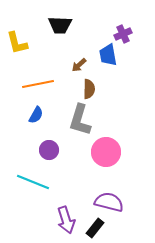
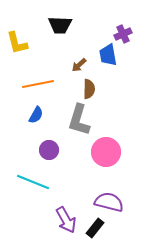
gray L-shape: moved 1 px left
purple arrow: rotated 12 degrees counterclockwise
